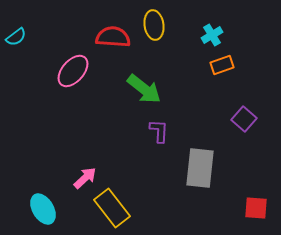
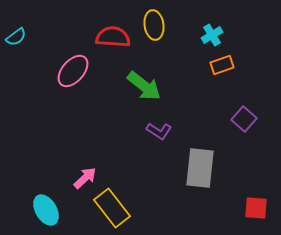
green arrow: moved 3 px up
purple L-shape: rotated 120 degrees clockwise
cyan ellipse: moved 3 px right, 1 px down
